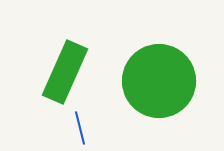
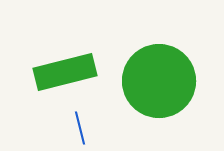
green rectangle: rotated 52 degrees clockwise
